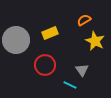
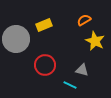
yellow rectangle: moved 6 px left, 8 px up
gray circle: moved 1 px up
gray triangle: rotated 40 degrees counterclockwise
